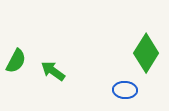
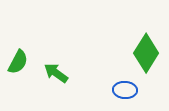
green semicircle: moved 2 px right, 1 px down
green arrow: moved 3 px right, 2 px down
